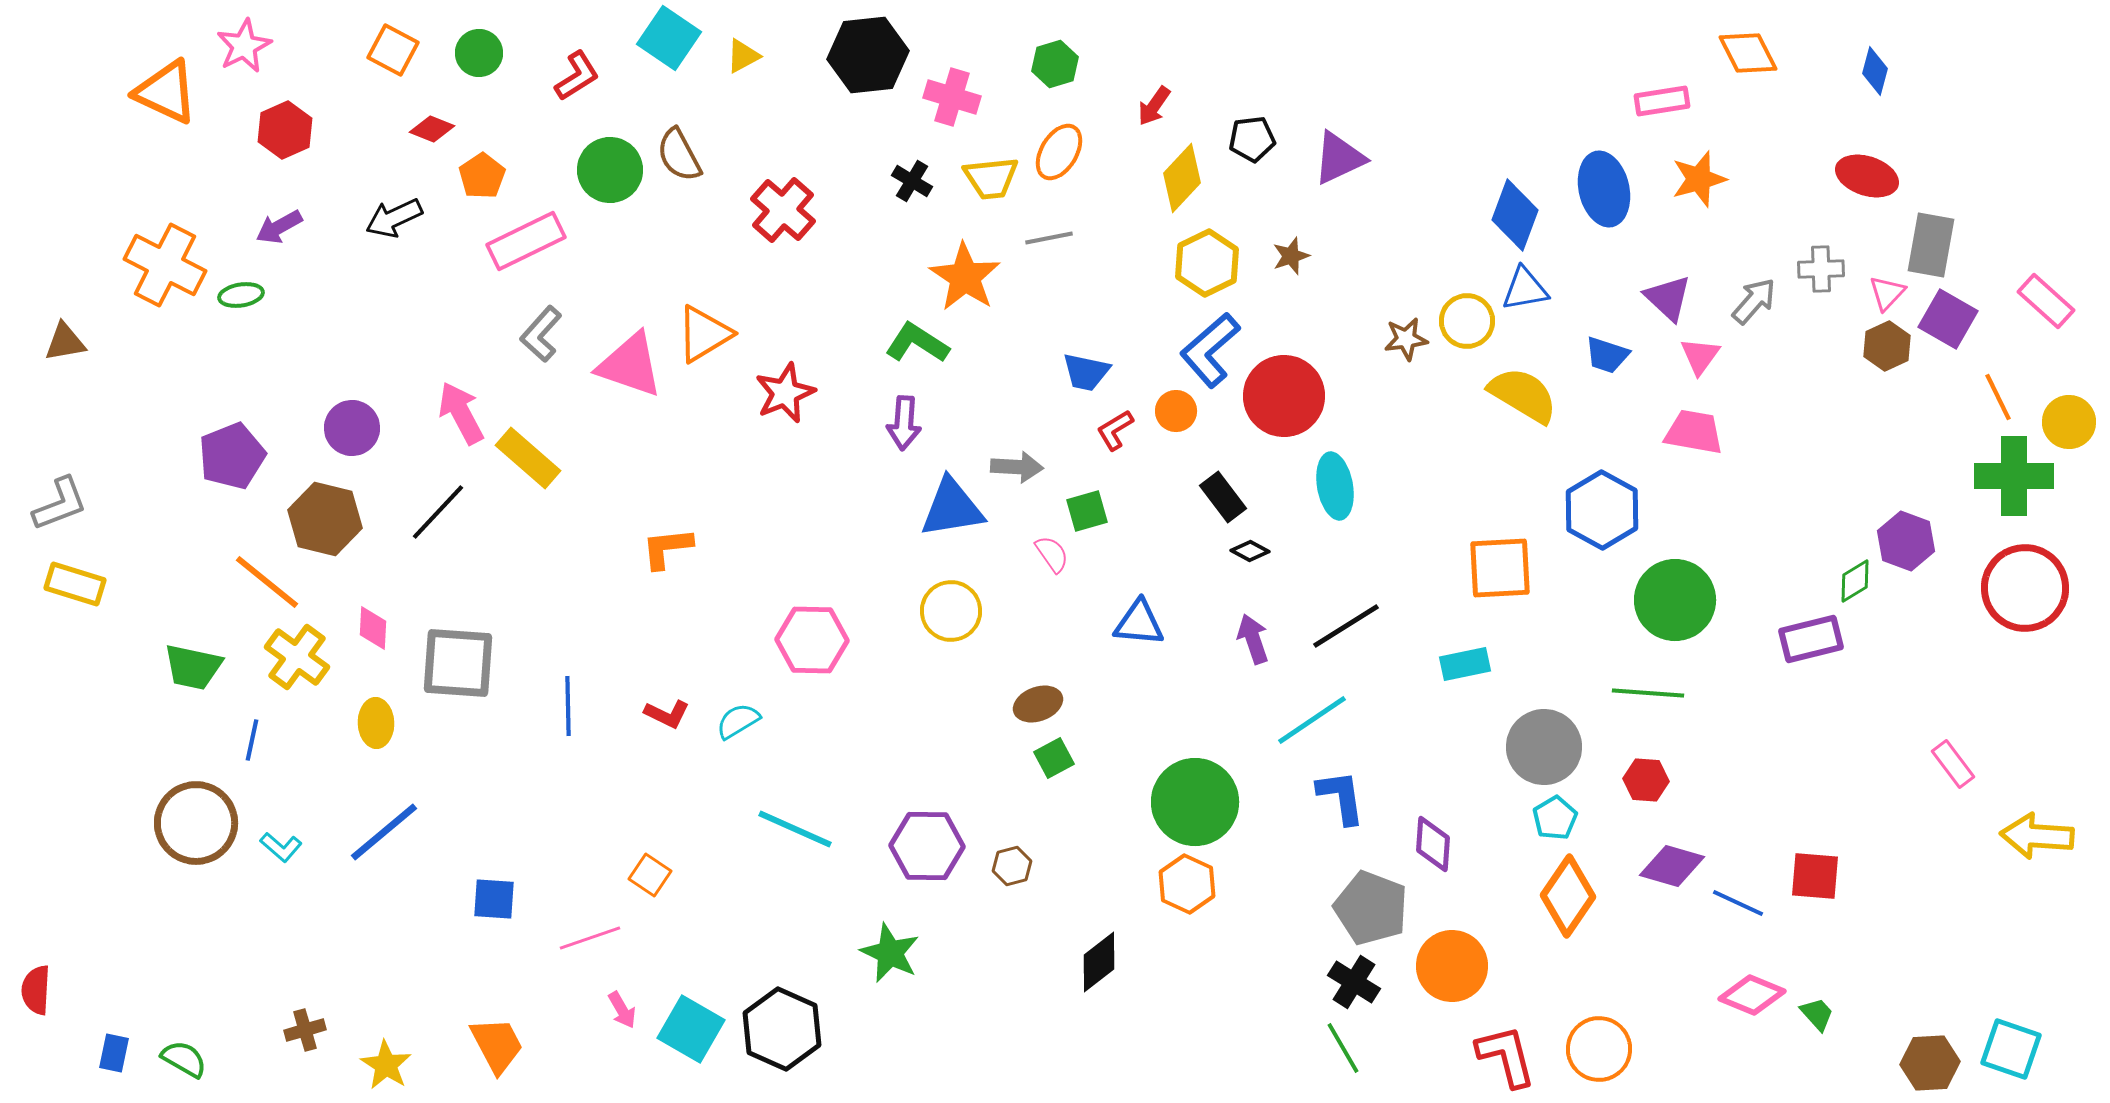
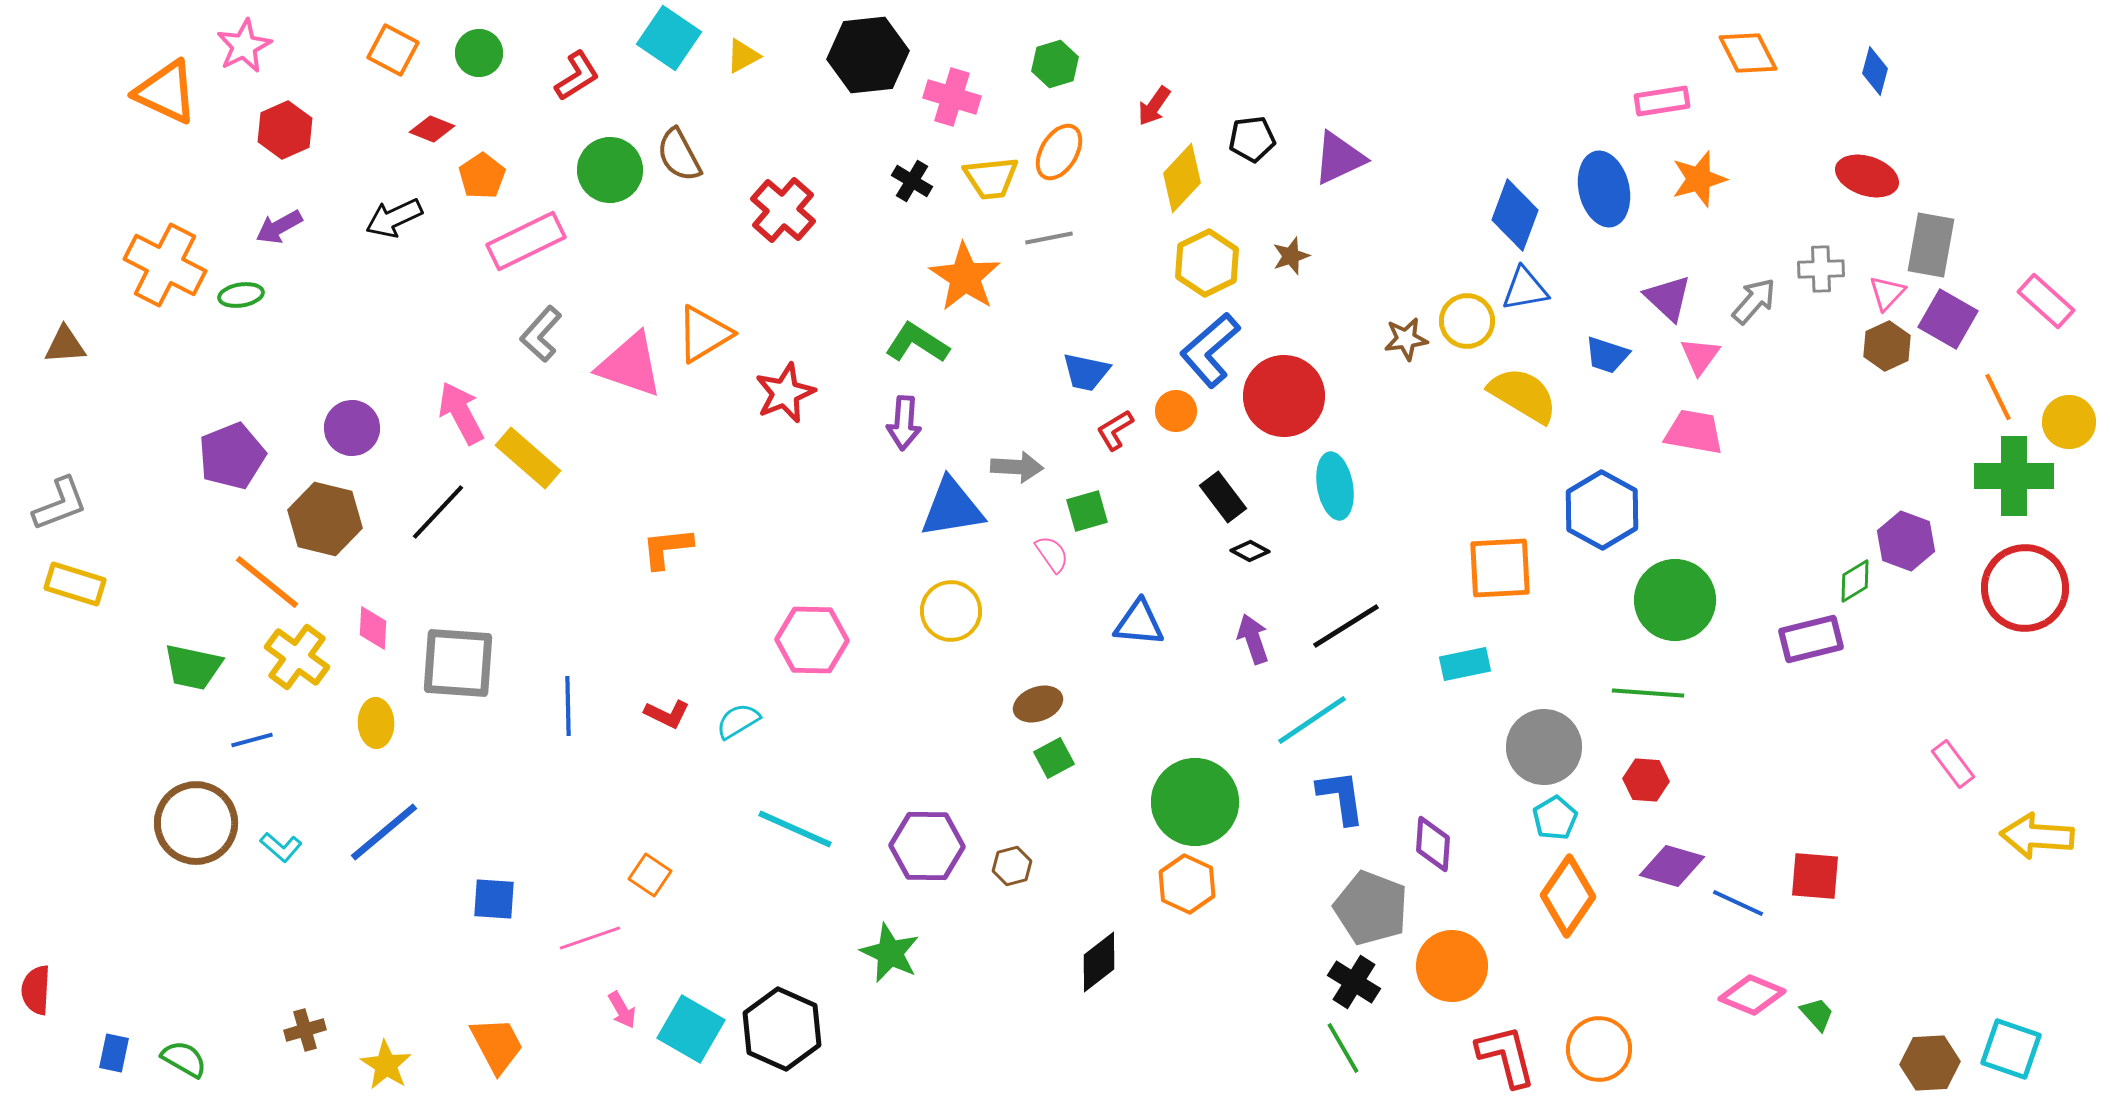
brown triangle at (65, 342): moved 3 px down; rotated 6 degrees clockwise
blue line at (252, 740): rotated 63 degrees clockwise
